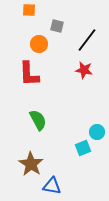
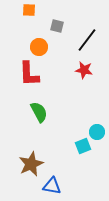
orange circle: moved 3 px down
green semicircle: moved 1 px right, 8 px up
cyan square: moved 2 px up
brown star: rotated 15 degrees clockwise
